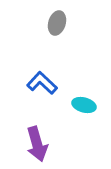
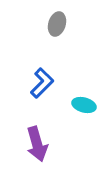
gray ellipse: moved 1 px down
blue L-shape: rotated 92 degrees clockwise
